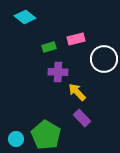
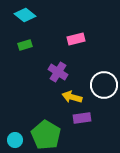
cyan diamond: moved 2 px up
green rectangle: moved 24 px left, 2 px up
white circle: moved 26 px down
purple cross: rotated 30 degrees clockwise
yellow arrow: moved 5 px left, 5 px down; rotated 30 degrees counterclockwise
purple rectangle: rotated 54 degrees counterclockwise
cyan circle: moved 1 px left, 1 px down
